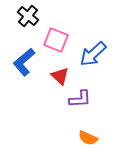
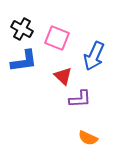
black cross: moved 6 px left, 13 px down; rotated 10 degrees counterclockwise
pink square: moved 1 px right, 2 px up
blue arrow: moved 1 px right, 2 px down; rotated 24 degrees counterclockwise
blue L-shape: moved 1 px up; rotated 148 degrees counterclockwise
red triangle: moved 3 px right
